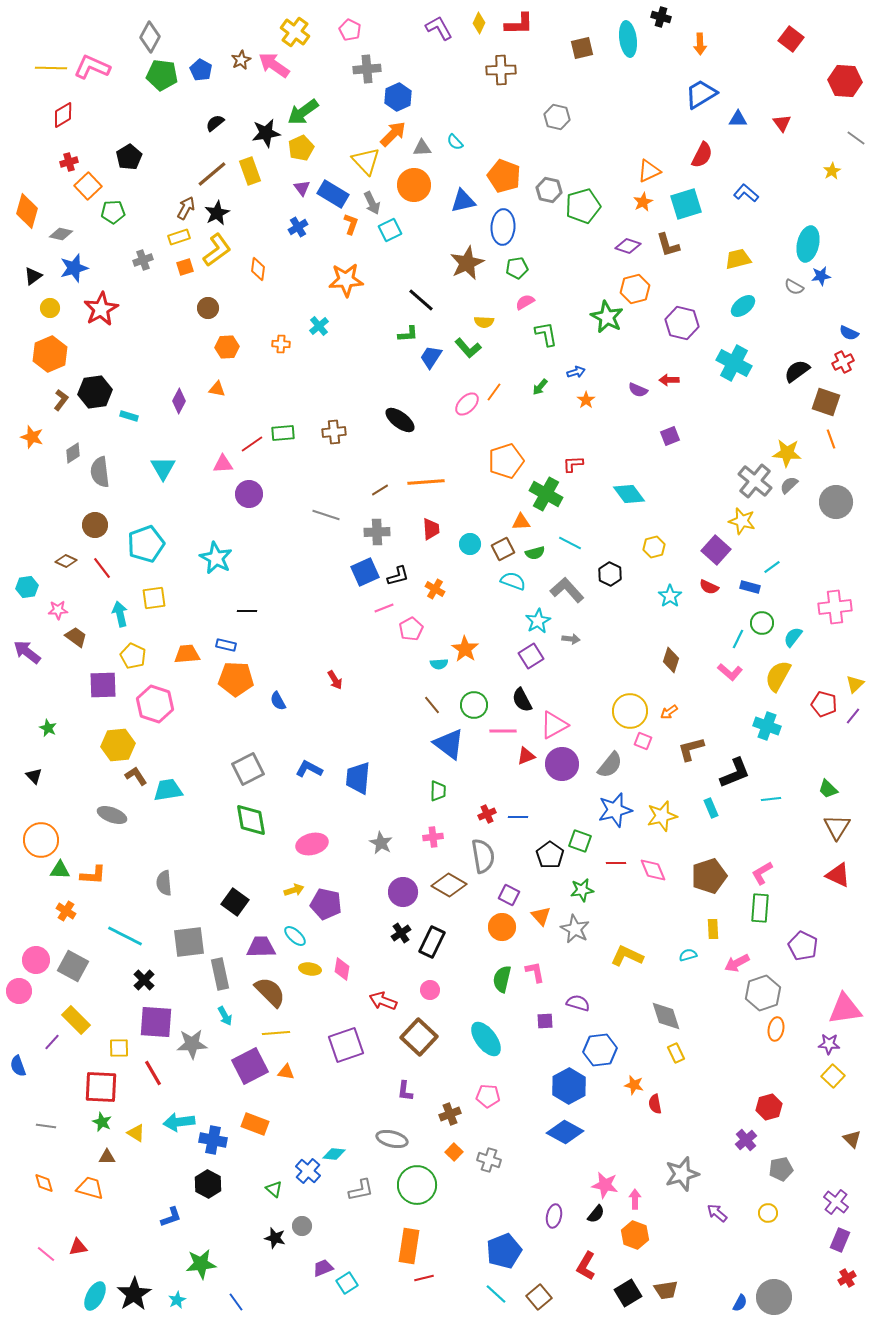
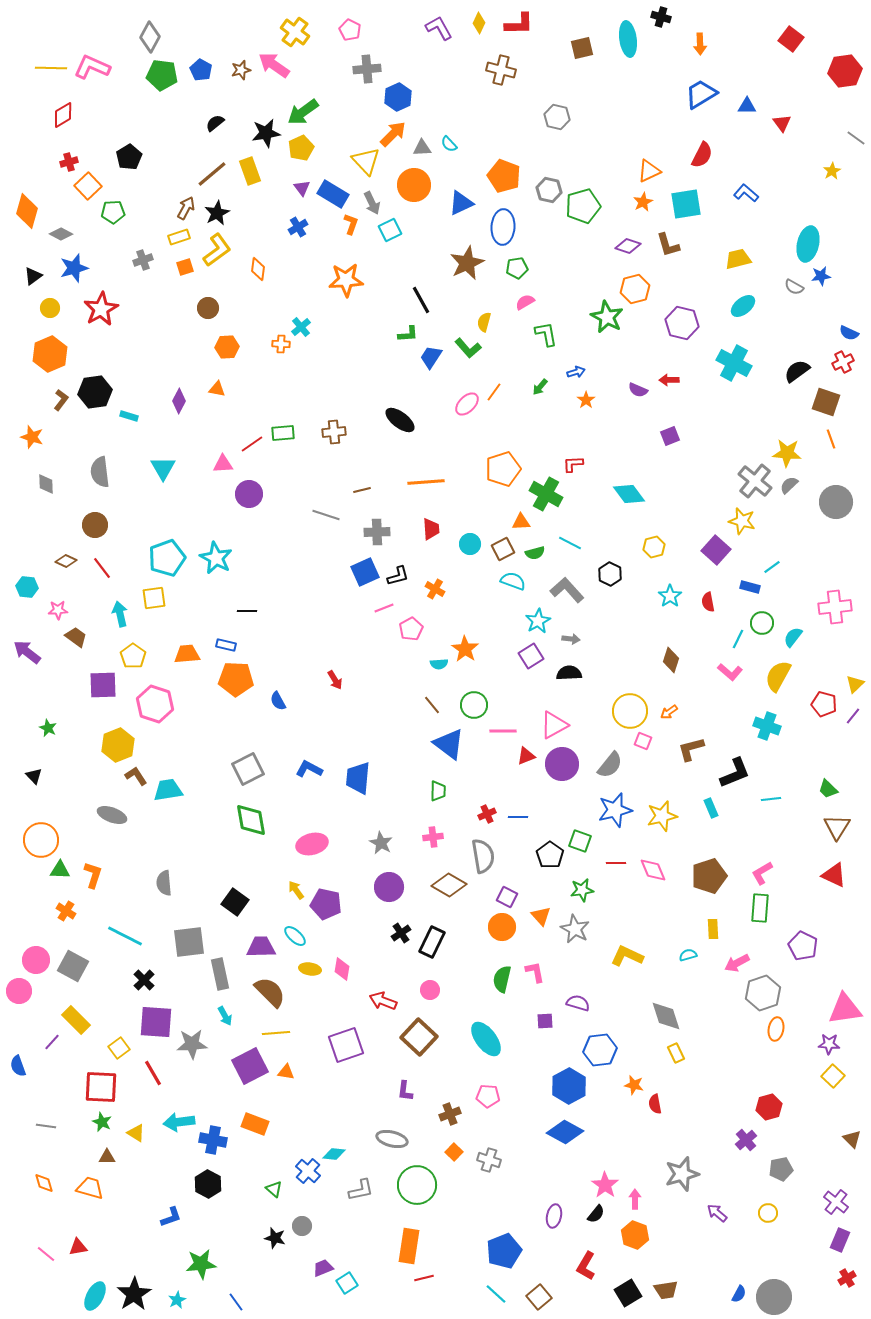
brown star at (241, 60): moved 10 px down; rotated 12 degrees clockwise
brown cross at (501, 70): rotated 16 degrees clockwise
red hexagon at (845, 81): moved 10 px up; rotated 12 degrees counterclockwise
blue triangle at (738, 119): moved 9 px right, 13 px up
cyan semicircle at (455, 142): moved 6 px left, 2 px down
blue triangle at (463, 201): moved 2 px left, 2 px down; rotated 12 degrees counterclockwise
cyan square at (686, 204): rotated 8 degrees clockwise
gray diamond at (61, 234): rotated 15 degrees clockwise
black line at (421, 300): rotated 20 degrees clockwise
yellow semicircle at (484, 322): rotated 102 degrees clockwise
cyan cross at (319, 326): moved 18 px left, 1 px down
gray diamond at (73, 453): moved 27 px left, 31 px down; rotated 60 degrees counterclockwise
orange pentagon at (506, 461): moved 3 px left, 8 px down
brown line at (380, 490): moved 18 px left; rotated 18 degrees clockwise
cyan pentagon at (146, 544): moved 21 px right, 14 px down
cyan hexagon at (27, 587): rotated 15 degrees clockwise
red semicircle at (709, 587): moved 1 px left, 15 px down; rotated 54 degrees clockwise
yellow pentagon at (133, 656): rotated 10 degrees clockwise
black semicircle at (522, 700): moved 47 px right, 27 px up; rotated 115 degrees clockwise
yellow hexagon at (118, 745): rotated 16 degrees counterclockwise
orange L-shape at (93, 875): rotated 76 degrees counterclockwise
red triangle at (838, 875): moved 4 px left
yellow arrow at (294, 890): moved 2 px right; rotated 108 degrees counterclockwise
purple circle at (403, 892): moved 14 px left, 5 px up
purple square at (509, 895): moved 2 px left, 2 px down
yellow square at (119, 1048): rotated 35 degrees counterclockwise
pink star at (605, 1185): rotated 24 degrees clockwise
blue semicircle at (740, 1303): moved 1 px left, 9 px up
